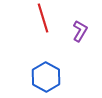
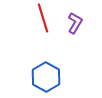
purple L-shape: moved 5 px left, 8 px up
